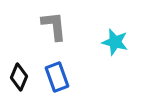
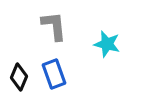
cyan star: moved 8 px left, 2 px down
blue rectangle: moved 3 px left, 3 px up
